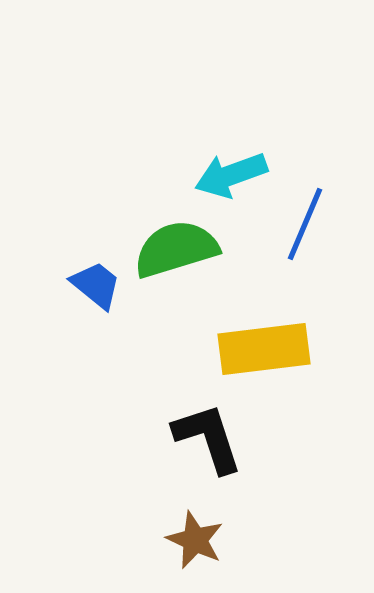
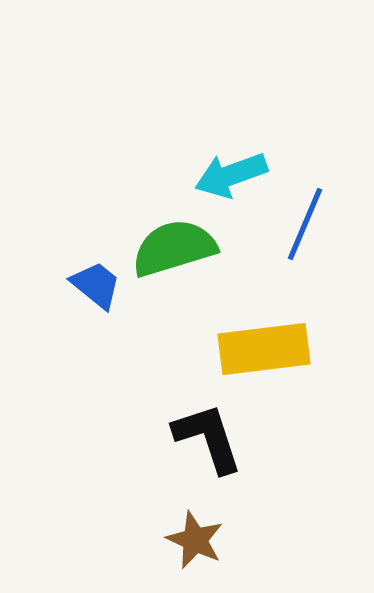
green semicircle: moved 2 px left, 1 px up
